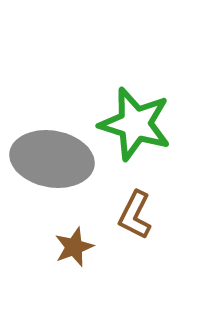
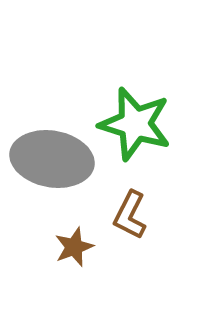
brown L-shape: moved 5 px left
